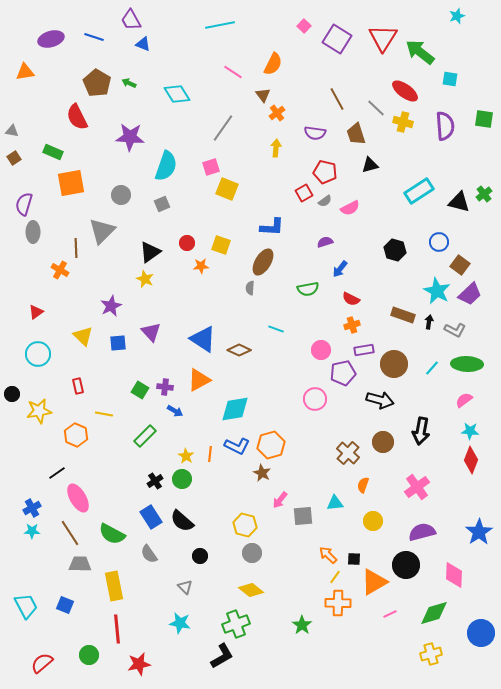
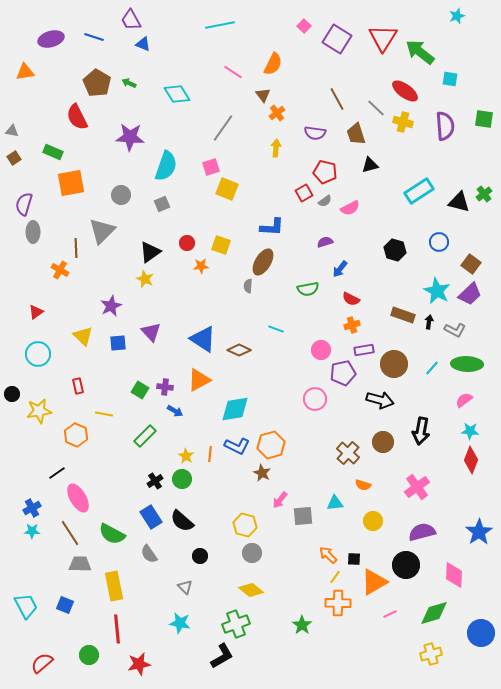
brown square at (460, 265): moved 11 px right, 1 px up
gray semicircle at (250, 288): moved 2 px left, 2 px up
orange semicircle at (363, 485): rotated 91 degrees counterclockwise
